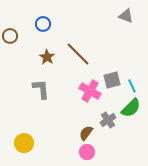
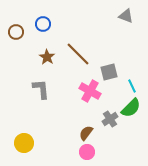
brown circle: moved 6 px right, 4 px up
gray square: moved 3 px left, 8 px up
gray cross: moved 2 px right, 1 px up
